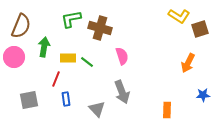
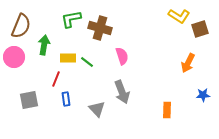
green arrow: moved 2 px up
